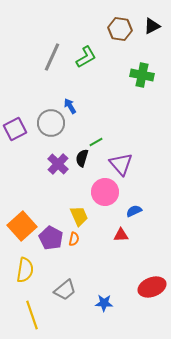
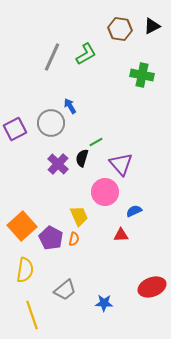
green L-shape: moved 3 px up
